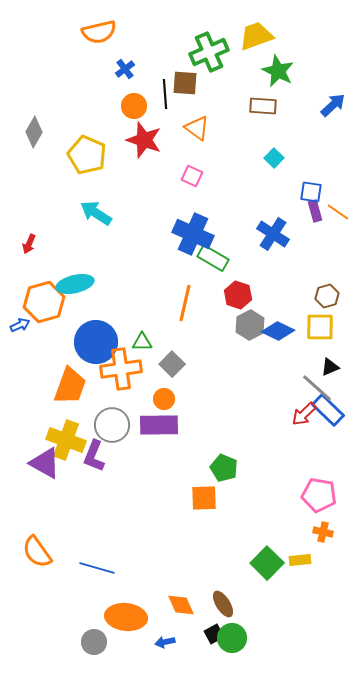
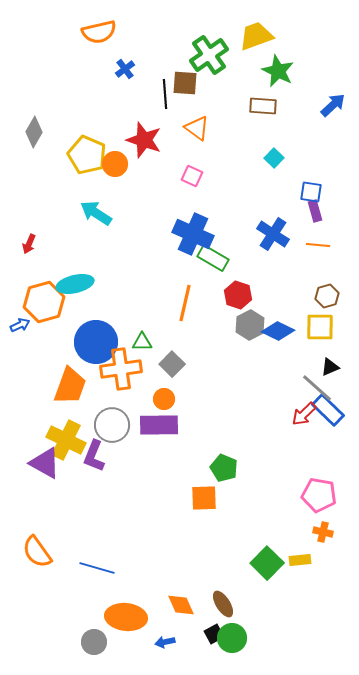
green cross at (209, 52): moved 3 px down; rotated 12 degrees counterclockwise
orange circle at (134, 106): moved 19 px left, 58 px down
orange line at (338, 212): moved 20 px left, 33 px down; rotated 30 degrees counterclockwise
yellow cross at (66, 440): rotated 6 degrees clockwise
